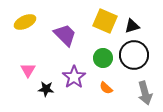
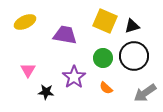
purple trapezoid: rotated 35 degrees counterclockwise
black circle: moved 1 px down
black star: moved 3 px down
gray arrow: rotated 70 degrees clockwise
